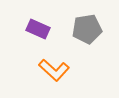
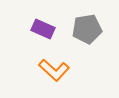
purple rectangle: moved 5 px right
